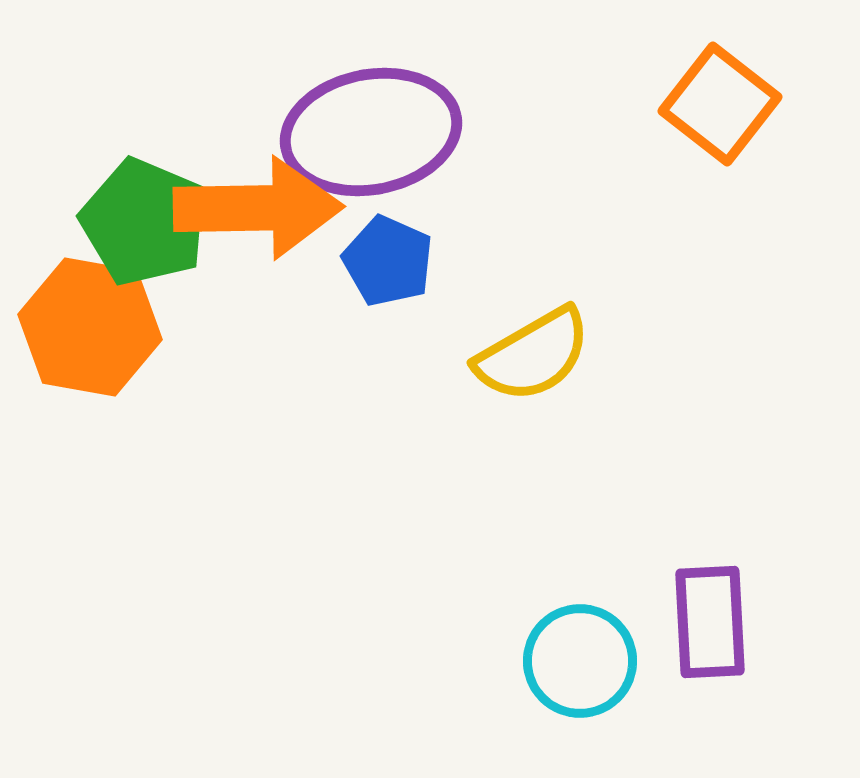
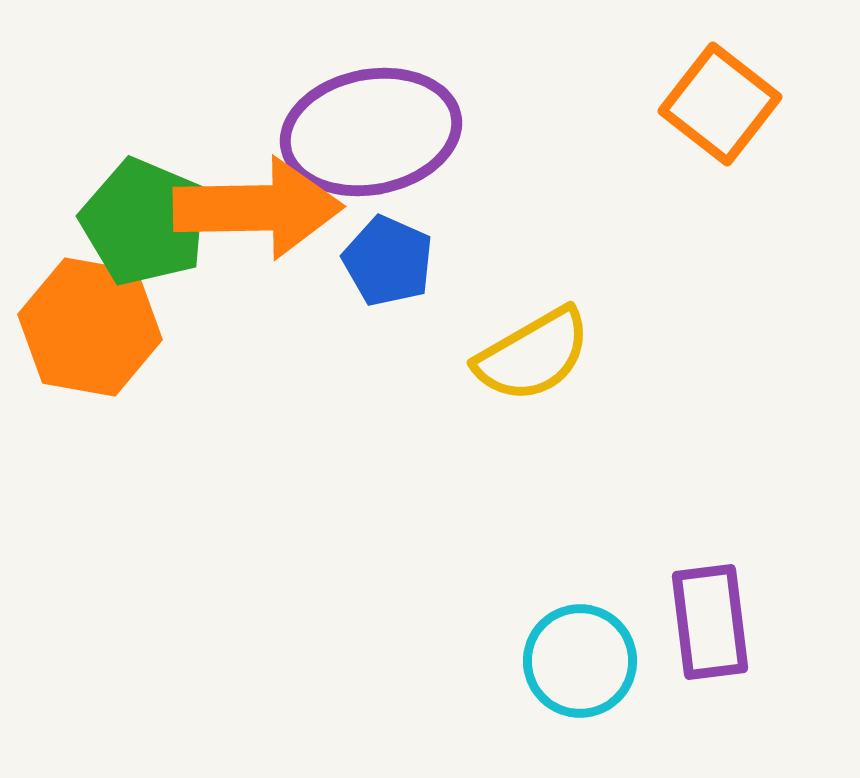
purple rectangle: rotated 4 degrees counterclockwise
